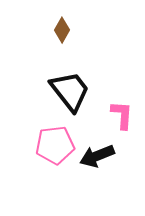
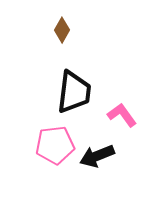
black trapezoid: moved 4 px right, 1 px down; rotated 45 degrees clockwise
pink L-shape: rotated 40 degrees counterclockwise
